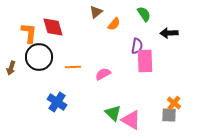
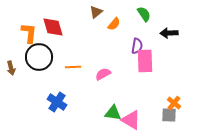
brown arrow: rotated 32 degrees counterclockwise
green triangle: rotated 36 degrees counterclockwise
